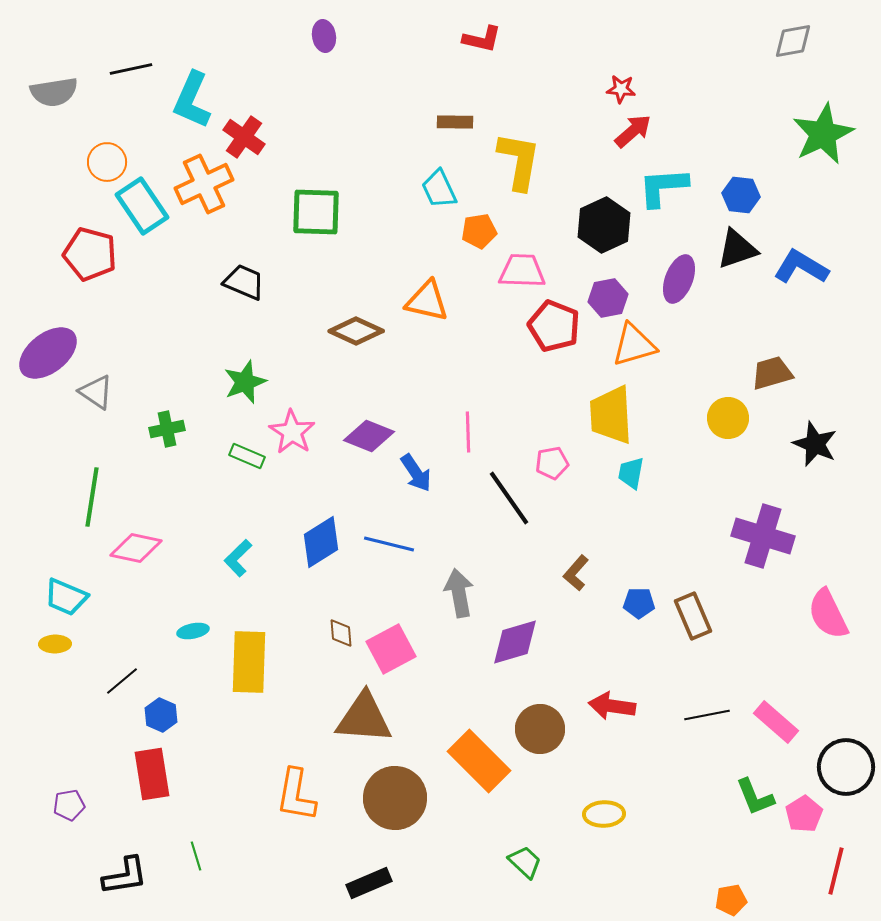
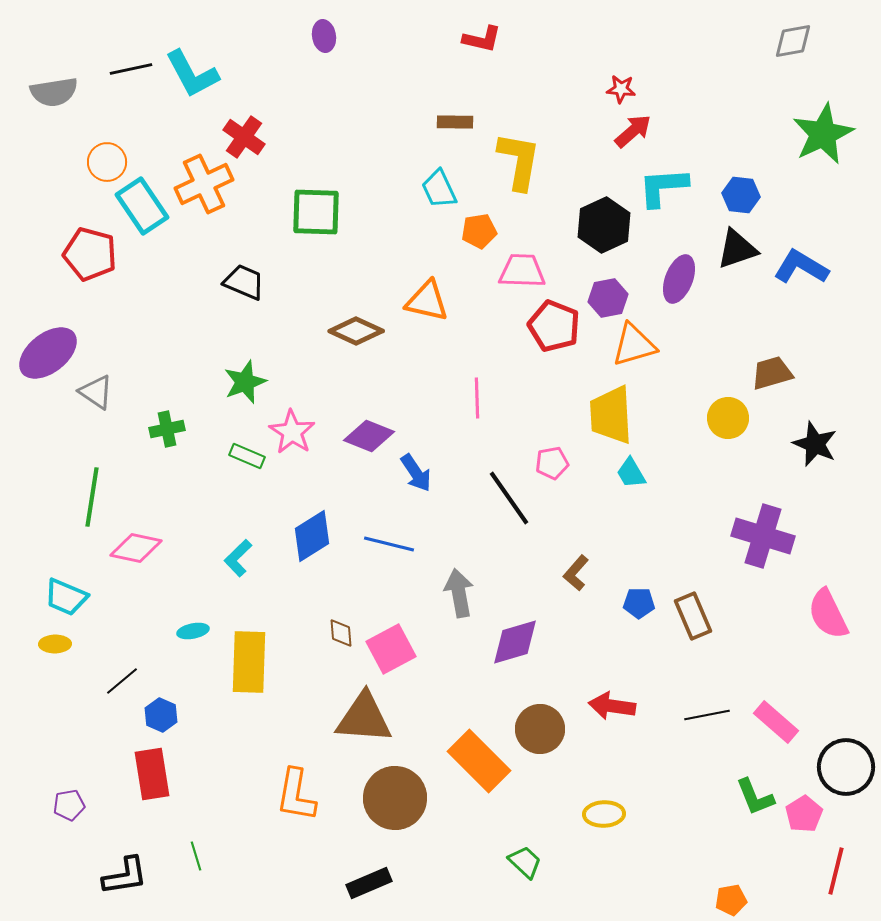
cyan L-shape at (192, 100): moved 26 px up; rotated 52 degrees counterclockwise
pink line at (468, 432): moved 9 px right, 34 px up
cyan trapezoid at (631, 473): rotated 40 degrees counterclockwise
blue diamond at (321, 542): moved 9 px left, 6 px up
